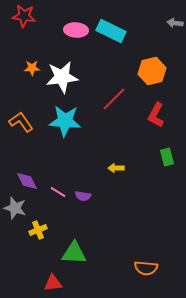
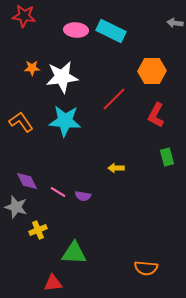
orange hexagon: rotated 12 degrees clockwise
gray star: moved 1 px right, 1 px up
